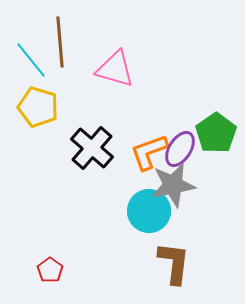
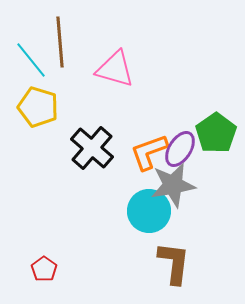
red pentagon: moved 6 px left, 1 px up
